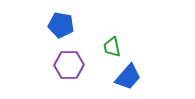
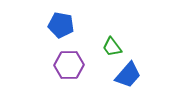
green trapezoid: rotated 25 degrees counterclockwise
blue trapezoid: moved 2 px up
